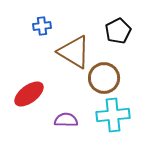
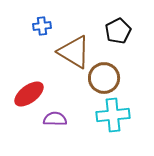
purple semicircle: moved 11 px left, 1 px up
